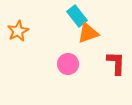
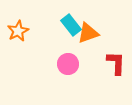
cyan rectangle: moved 6 px left, 9 px down
